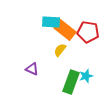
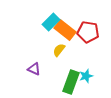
cyan rectangle: rotated 48 degrees counterclockwise
yellow semicircle: moved 1 px left
purple triangle: moved 2 px right
